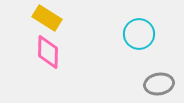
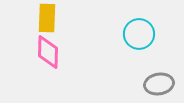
yellow rectangle: rotated 60 degrees clockwise
